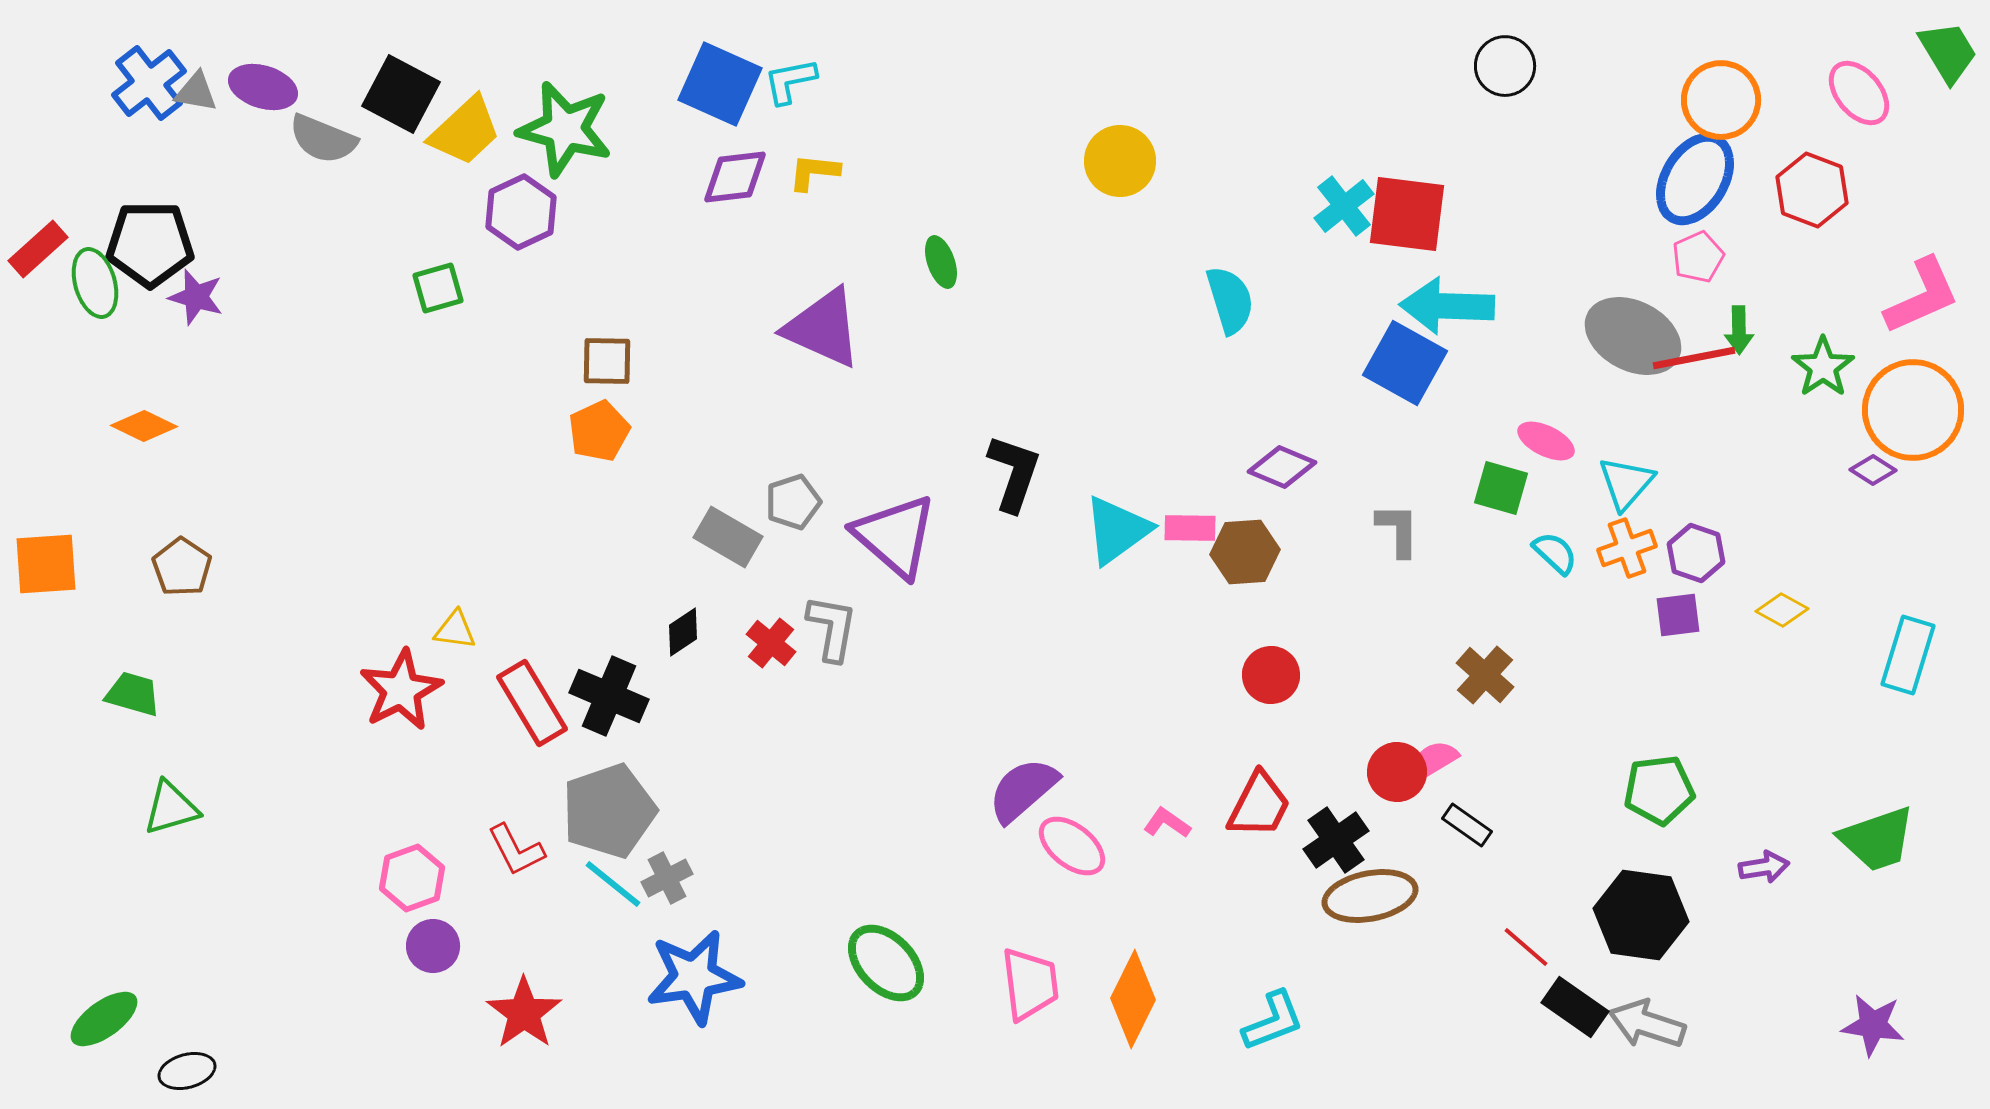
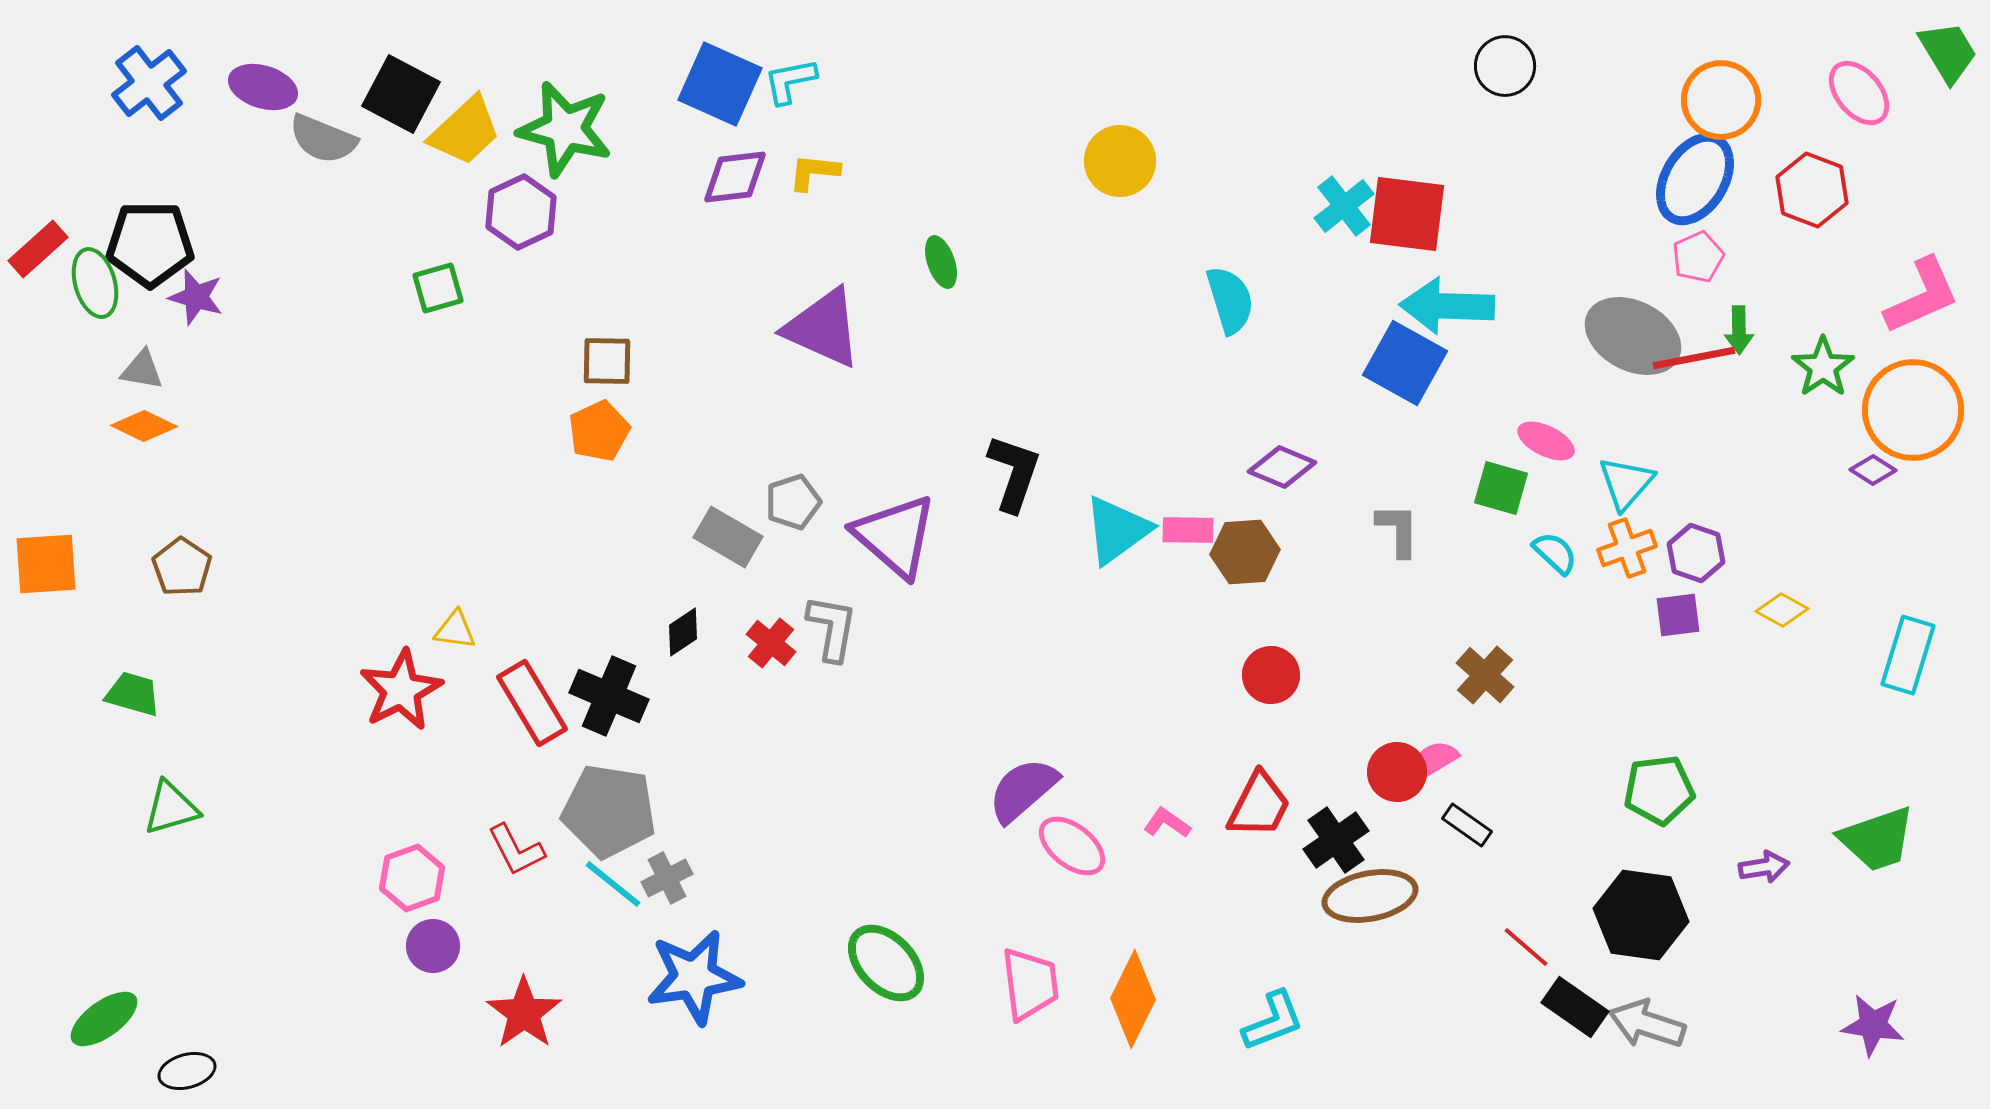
gray triangle at (196, 92): moved 54 px left, 278 px down
pink rectangle at (1190, 528): moved 2 px left, 2 px down
gray pentagon at (609, 811): rotated 28 degrees clockwise
